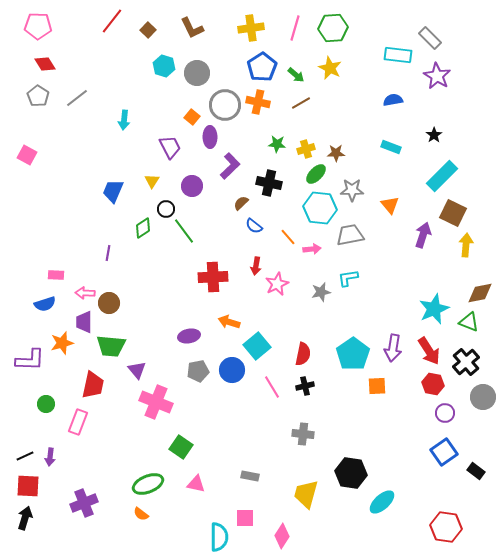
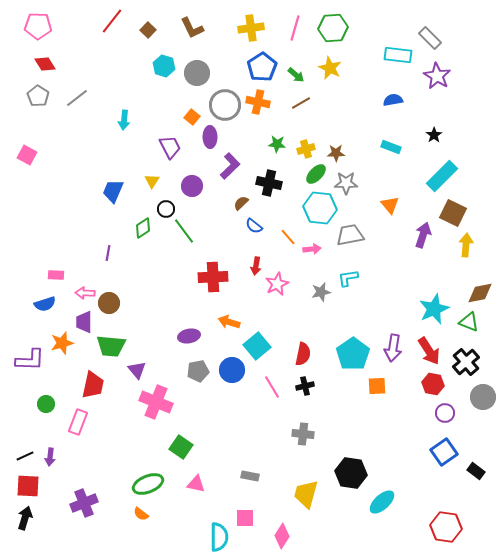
gray star at (352, 190): moved 6 px left, 7 px up
